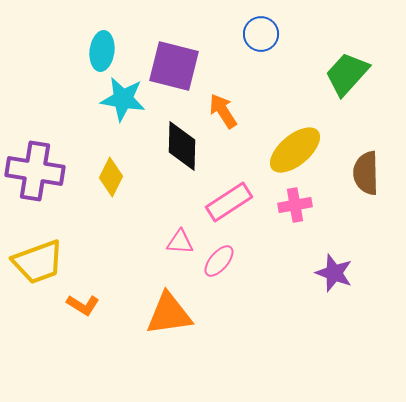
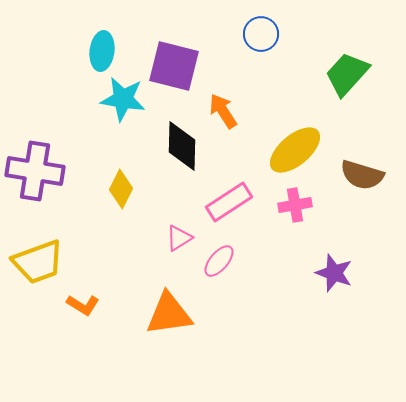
brown semicircle: moved 4 px left, 2 px down; rotated 72 degrees counterclockwise
yellow diamond: moved 10 px right, 12 px down
pink triangle: moved 1 px left, 4 px up; rotated 36 degrees counterclockwise
